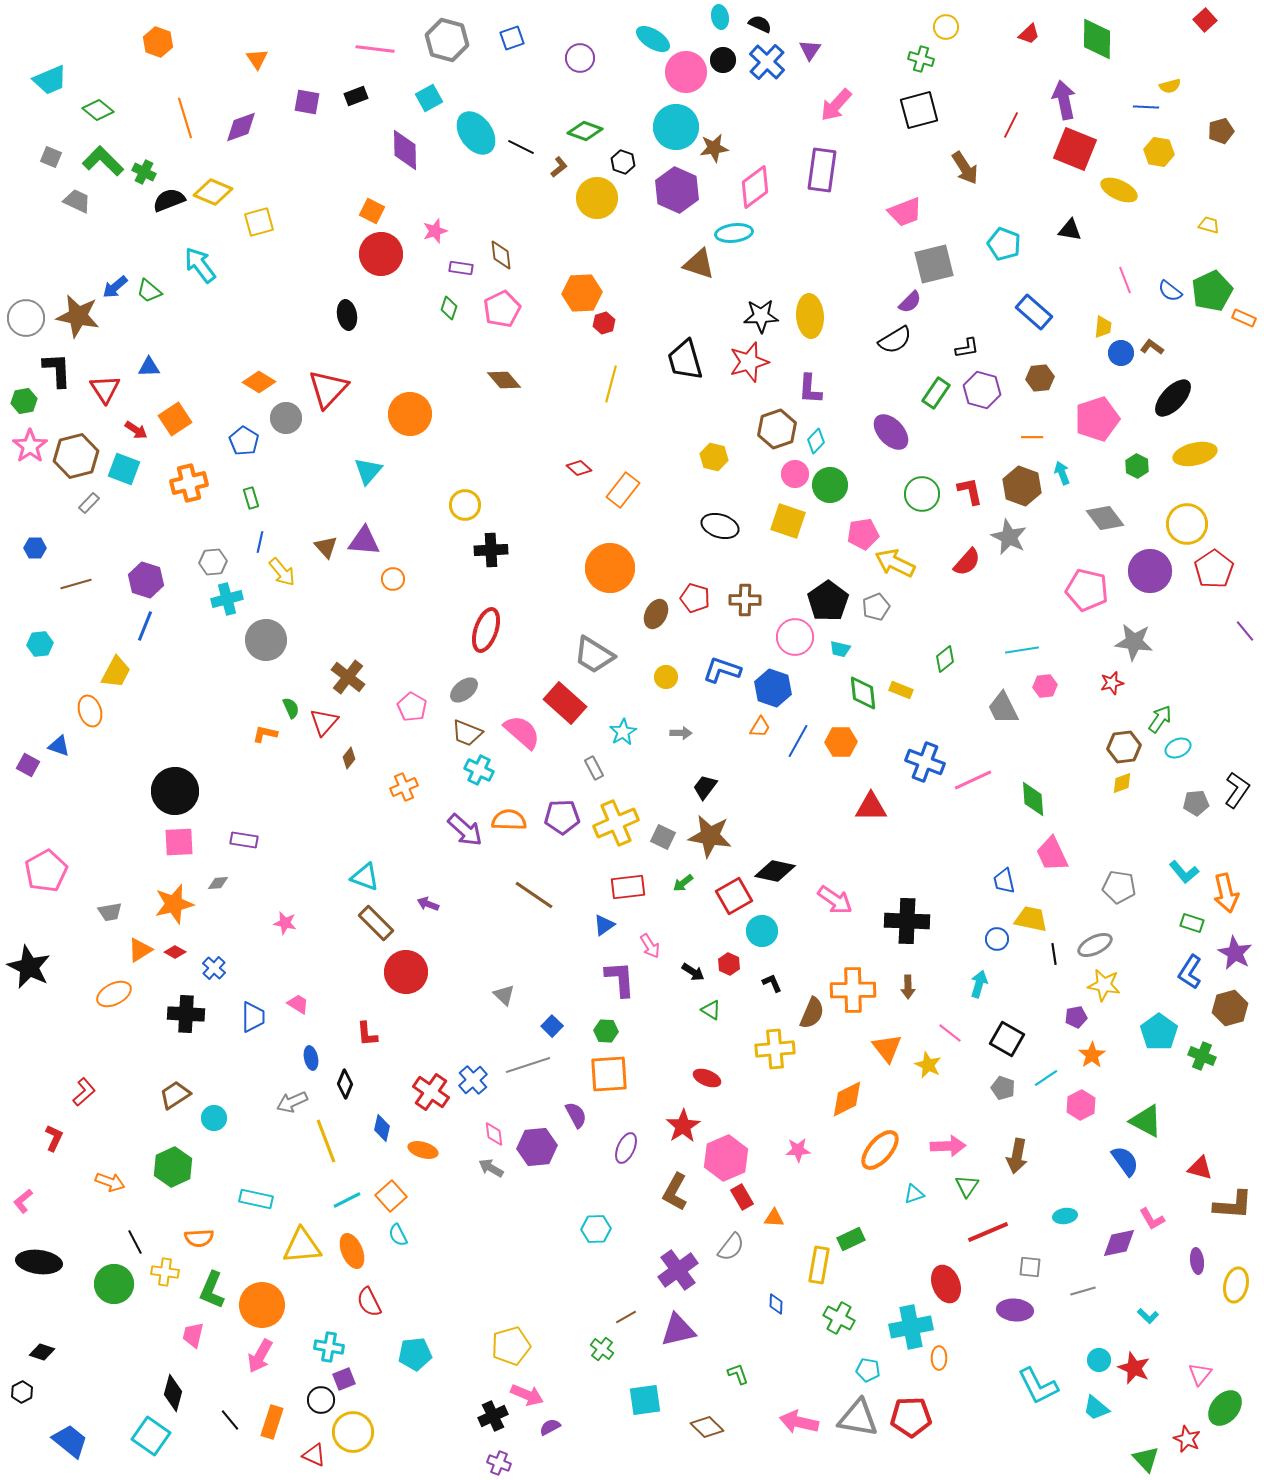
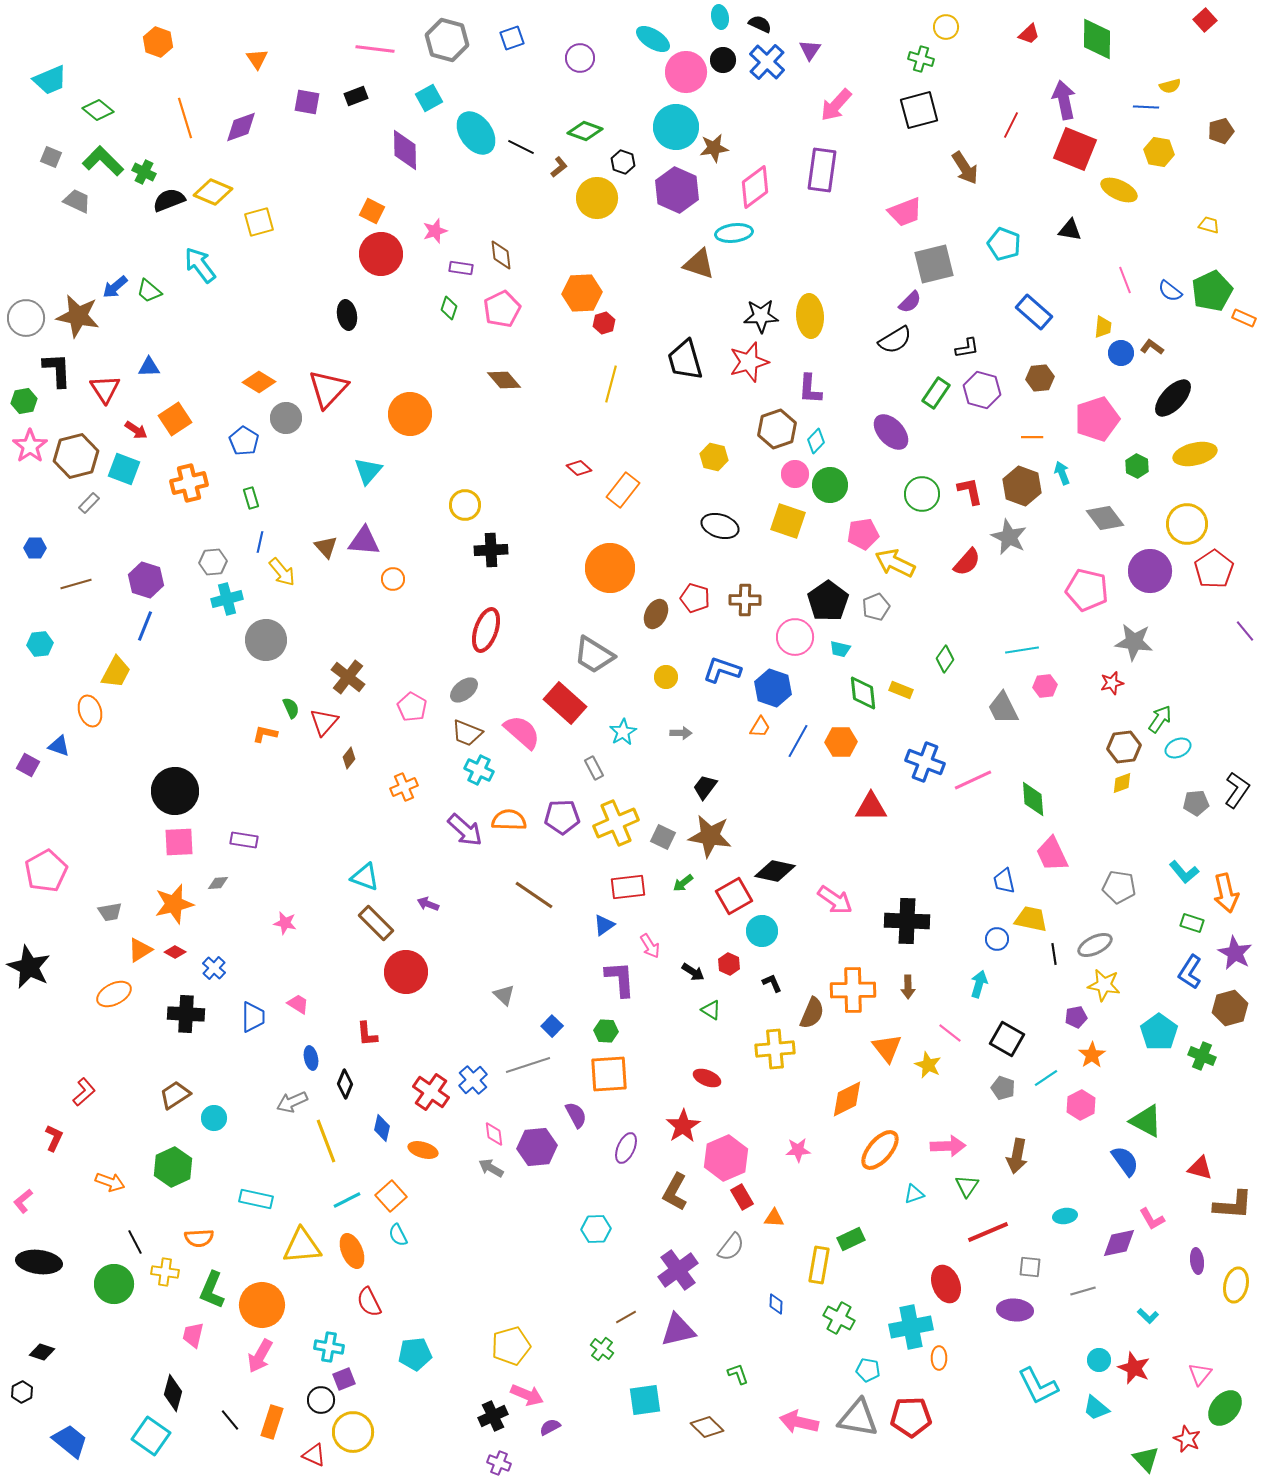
green diamond at (945, 659): rotated 16 degrees counterclockwise
